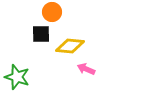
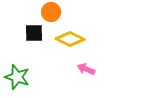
orange circle: moved 1 px left
black square: moved 7 px left, 1 px up
yellow diamond: moved 7 px up; rotated 20 degrees clockwise
